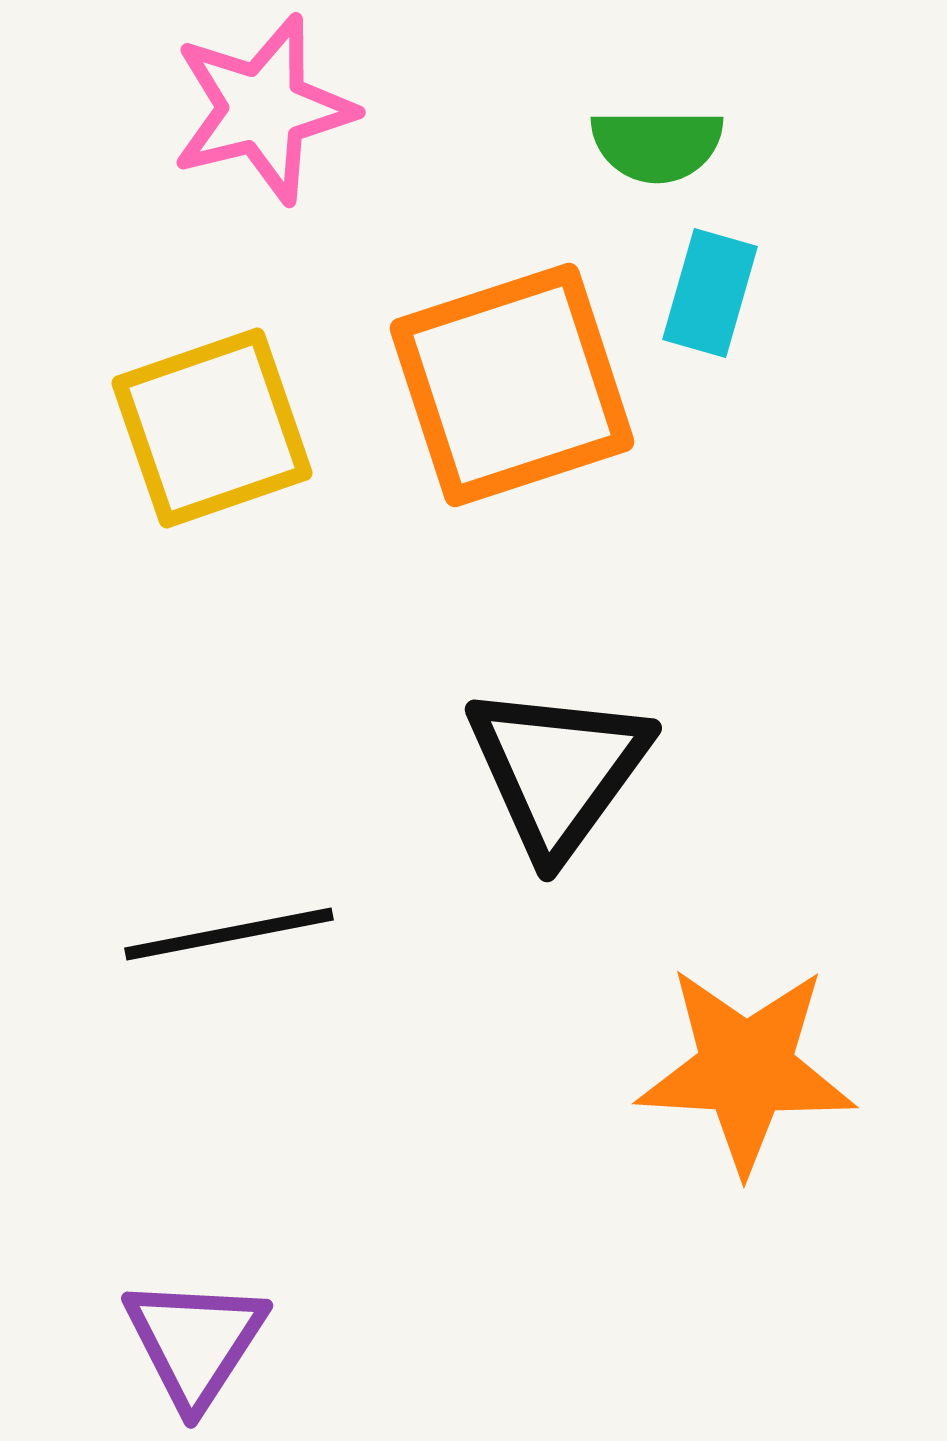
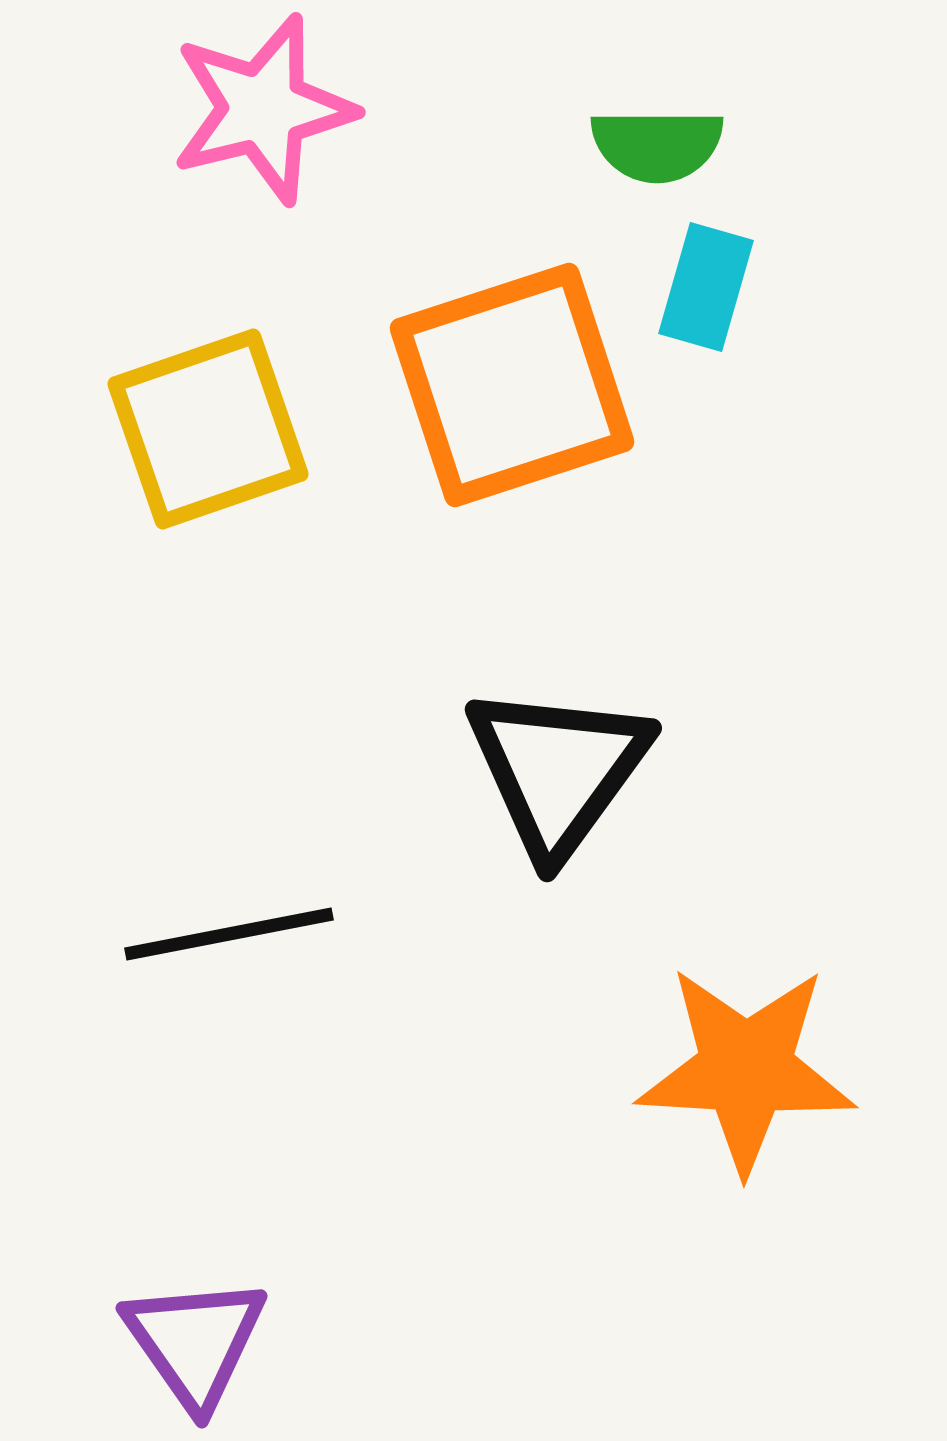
cyan rectangle: moved 4 px left, 6 px up
yellow square: moved 4 px left, 1 px down
purple triangle: rotated 8 degrees counterclockwise
